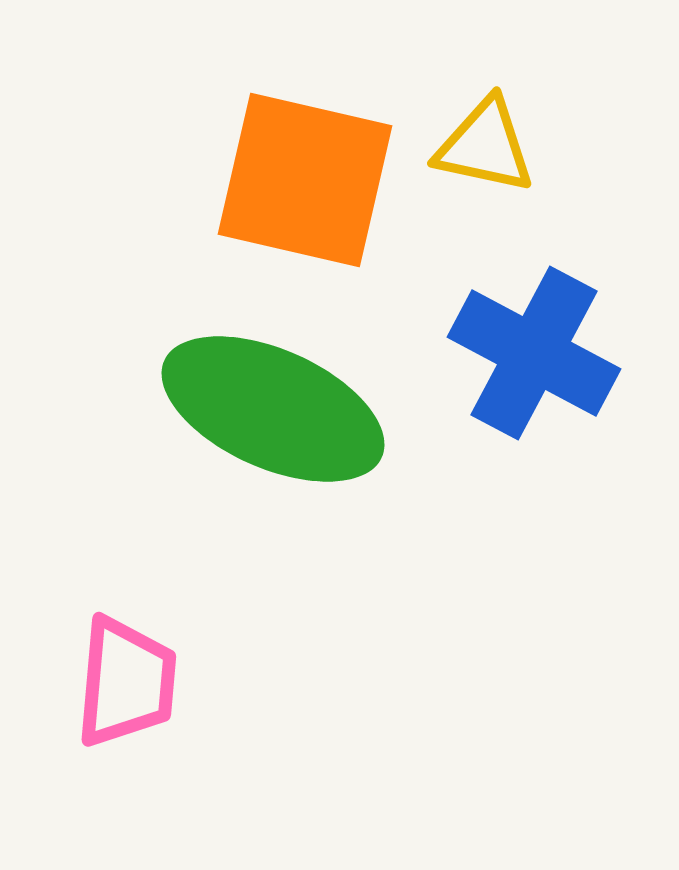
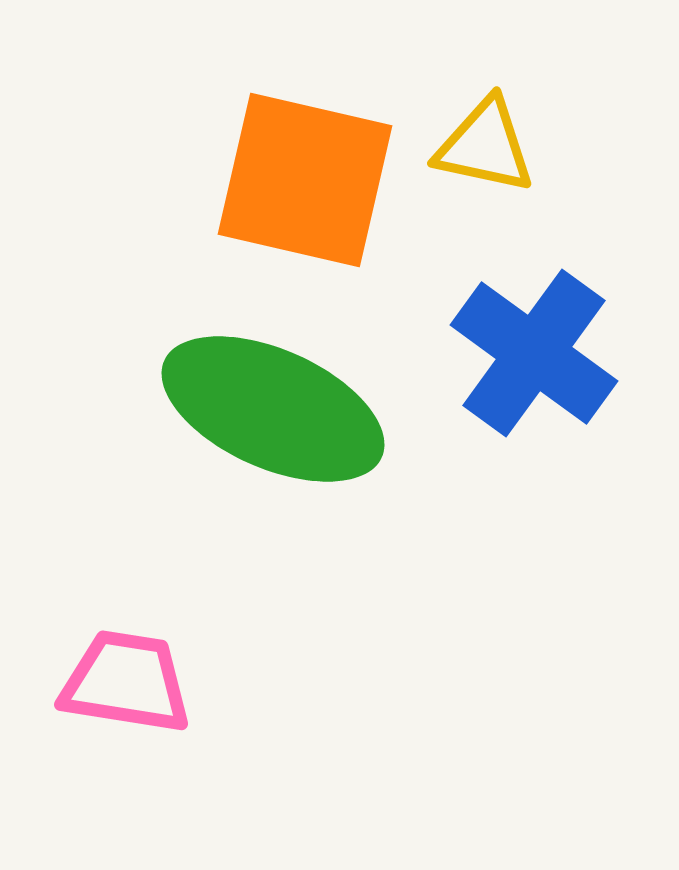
blue cross: rotated 8 degrees clockwise
pink trapezoid: rotated 86 degrees counterclockwise
